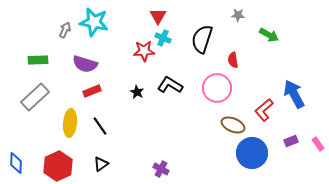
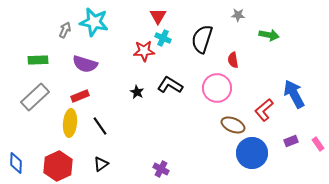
green arrow: rotated 18 degrees counterclockwise
red rectangle: moved 12 px left, 5 px down
